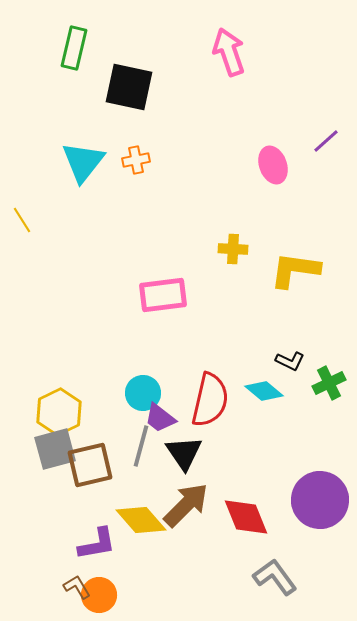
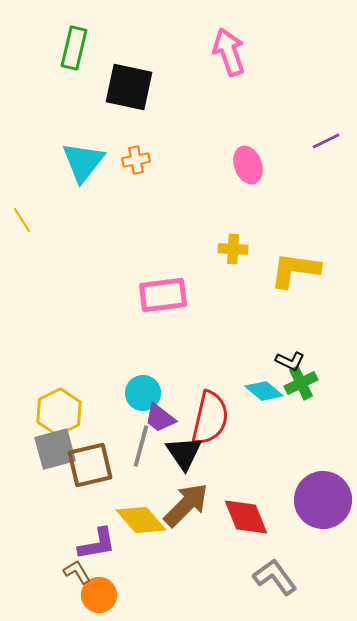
purple line: rotated 16 degrees clockwise
pink ellipse: moved 25 px left
green cross: moved 28 px left
red semicircle: moved 18 px down
purple circle: moved 3 px right
brown L-shape: moved 15 px up
